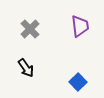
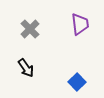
purple trapezoid: moved 2 px up
blue square: moved 1 px left
